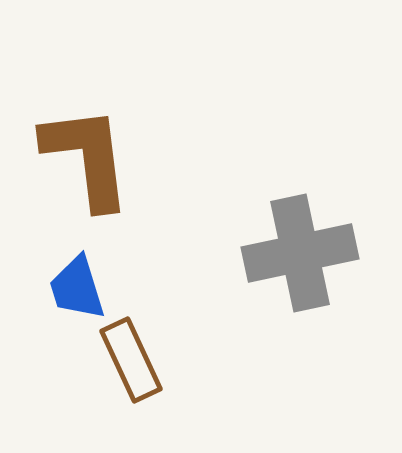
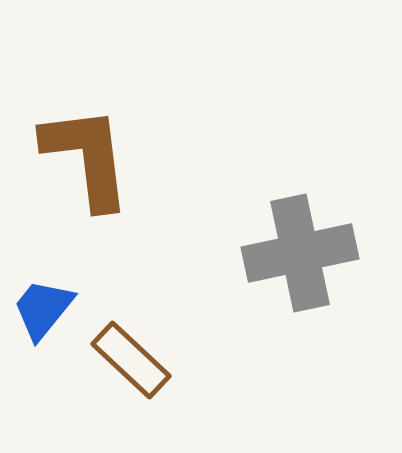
blue trapezoid: moved 34 px left, 21 px down; rotated 56 degrees clockwise
brown rectangle: rotated 22 degrees counterclockwise
